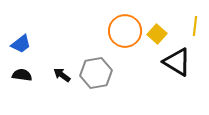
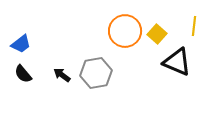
yellow line: moved 1 px left
black triangle: rotated 8 degrees counterclockwise
black semicircle: moved 1 px right, 1 px up; rotated 138 degrees counterclockwise
